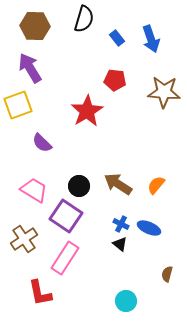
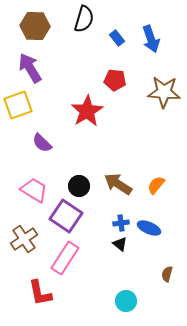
blue cross: moved 1 px up; rotated 35 degrees counterclockwise
